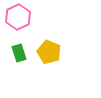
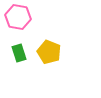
pink hexagon: rotated 25 degrees counterclockwise
